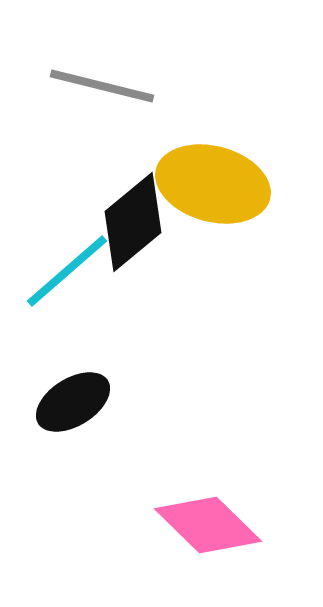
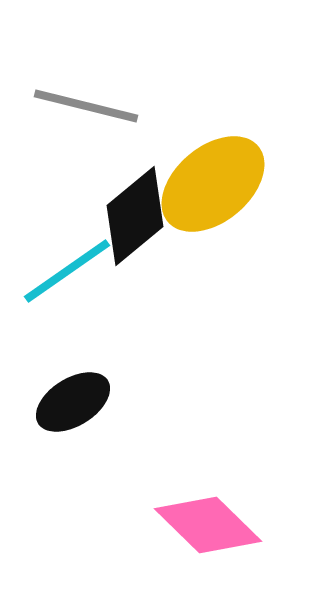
gray line: moved 16 px left, 20 px down
yellow ellipse: rotated 55 degrees counterclockwise
black diamond: moved 2 px right, 6 px up
cyan line: rotated 6 degrees clockwise
